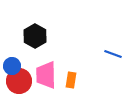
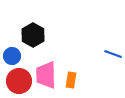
black hexagon: moved 2 px left, 1 px up
blue circle: moved 10 px up
